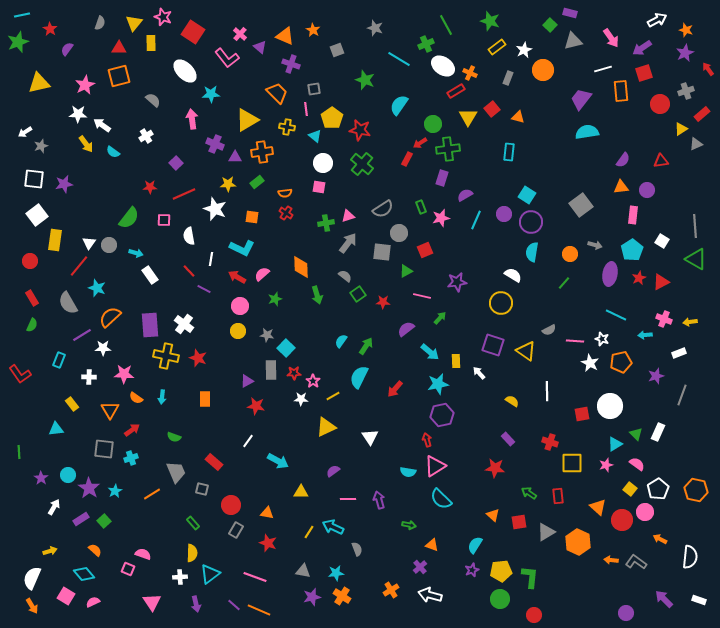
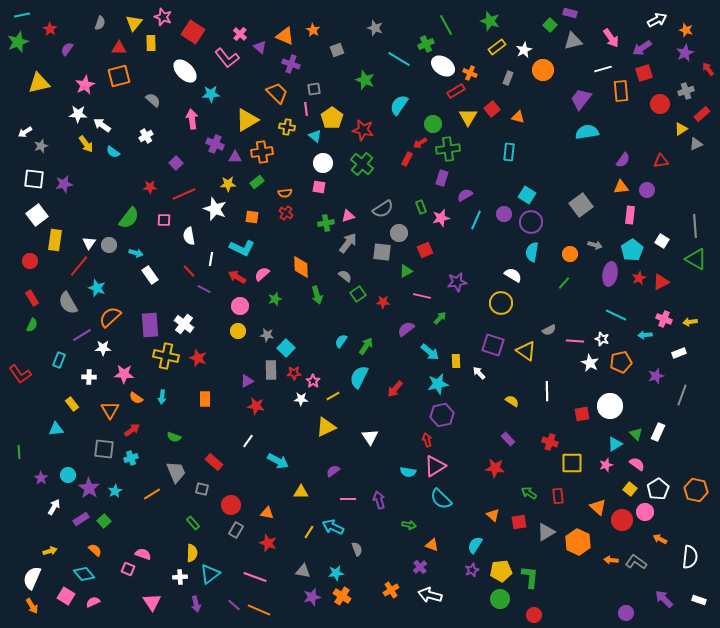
red star at (360, 130): moved 3 px right
pink rectangle at (633, 215): moved 3 px left
